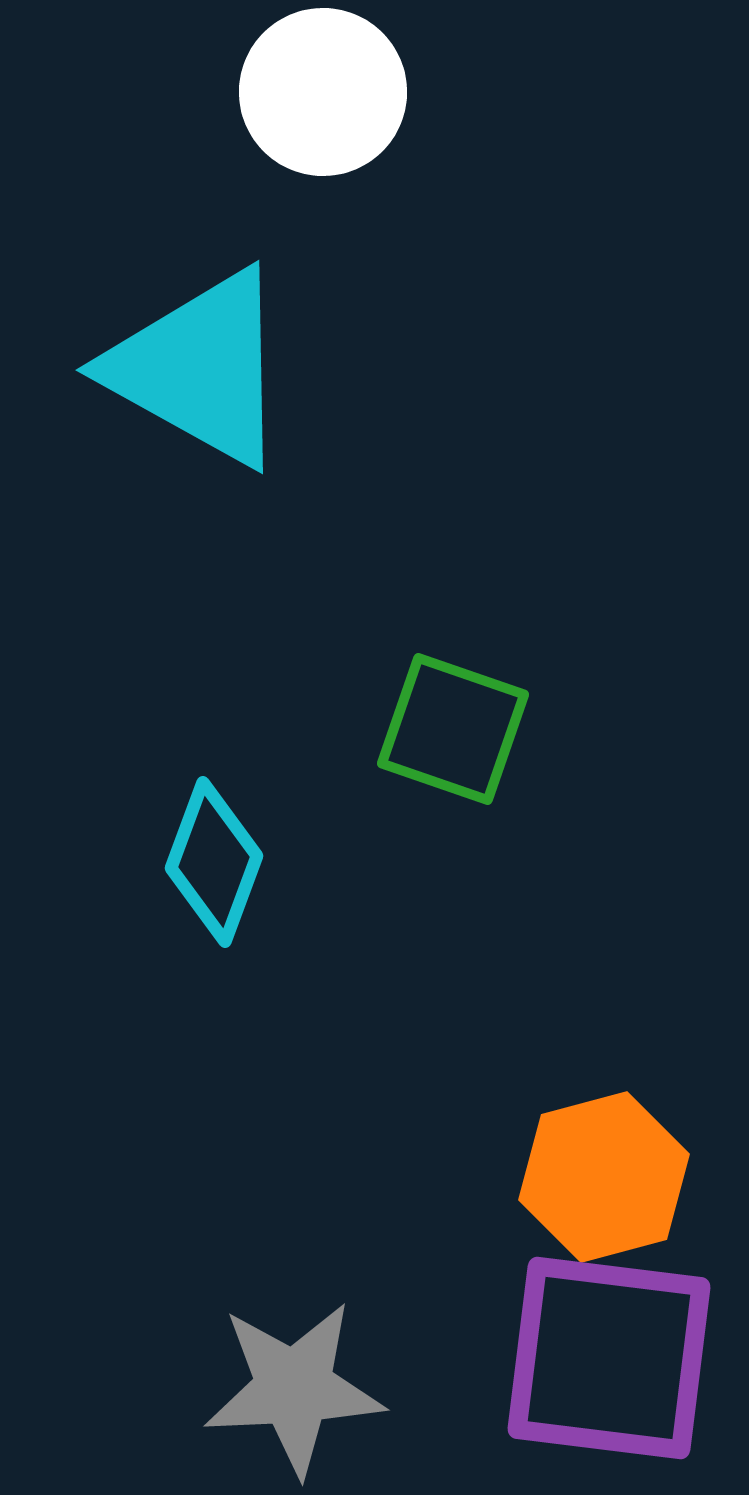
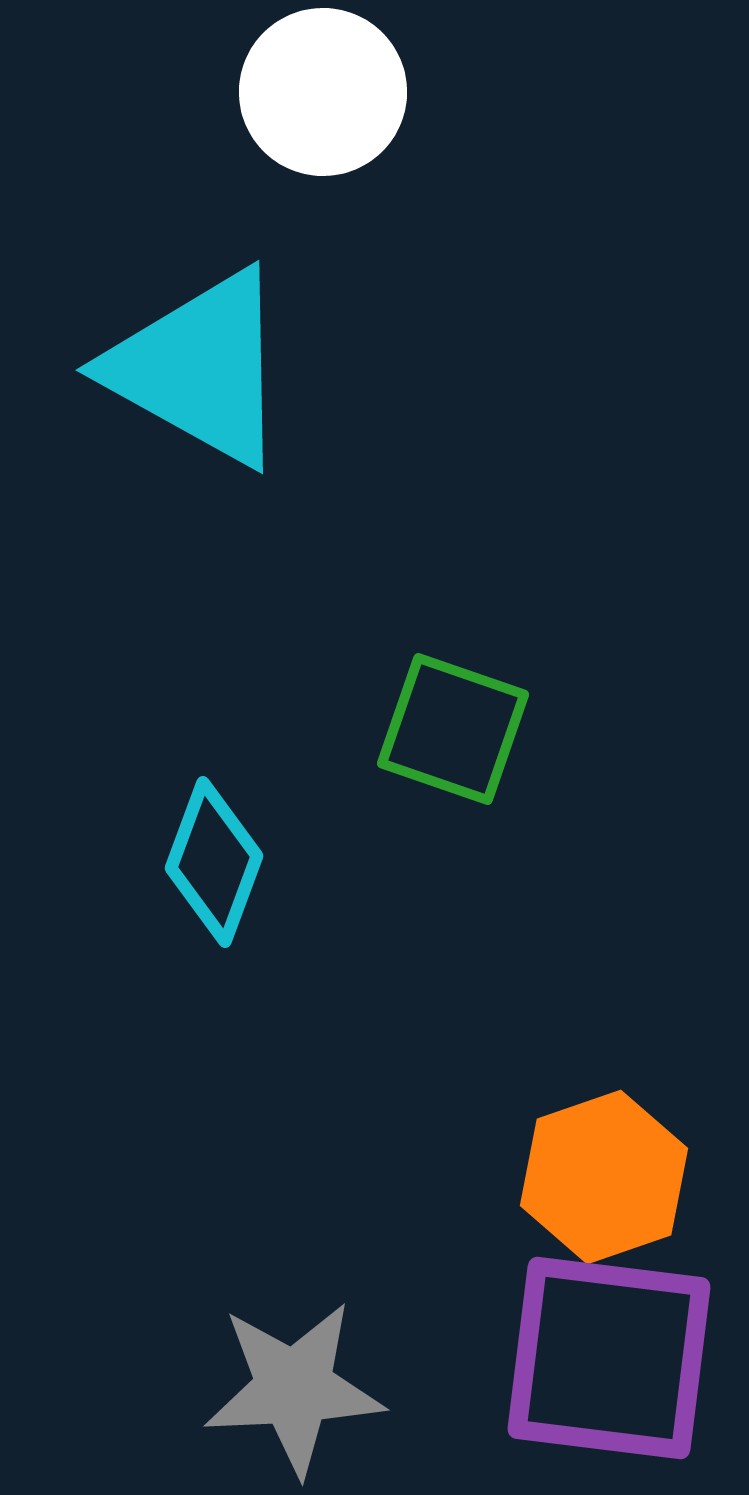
orange hexagon: rotated 4 degrees counterclockwise
